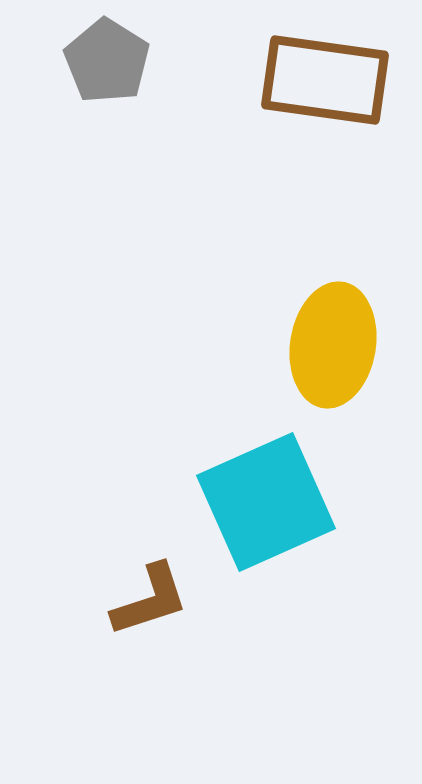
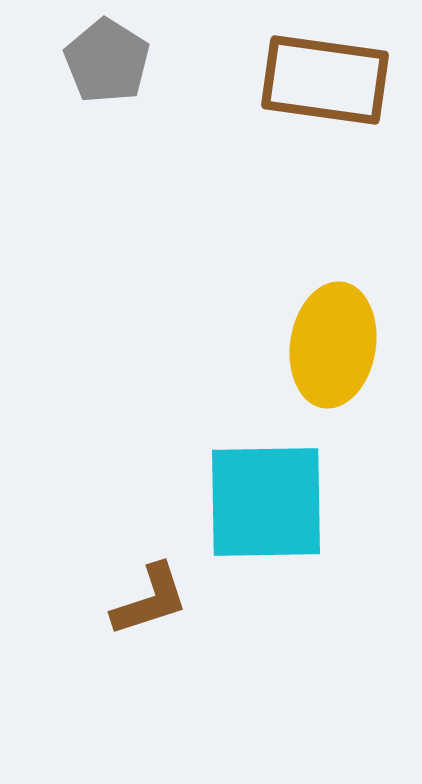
cyan square: rotated 23 degrees clockwise
